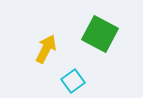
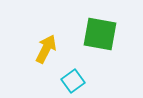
green square: rotated 18 degrees counterclockwise
